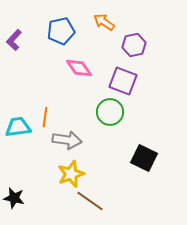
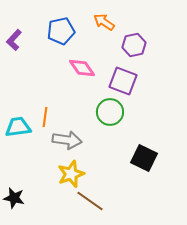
pink diamond: moved 3 px right
